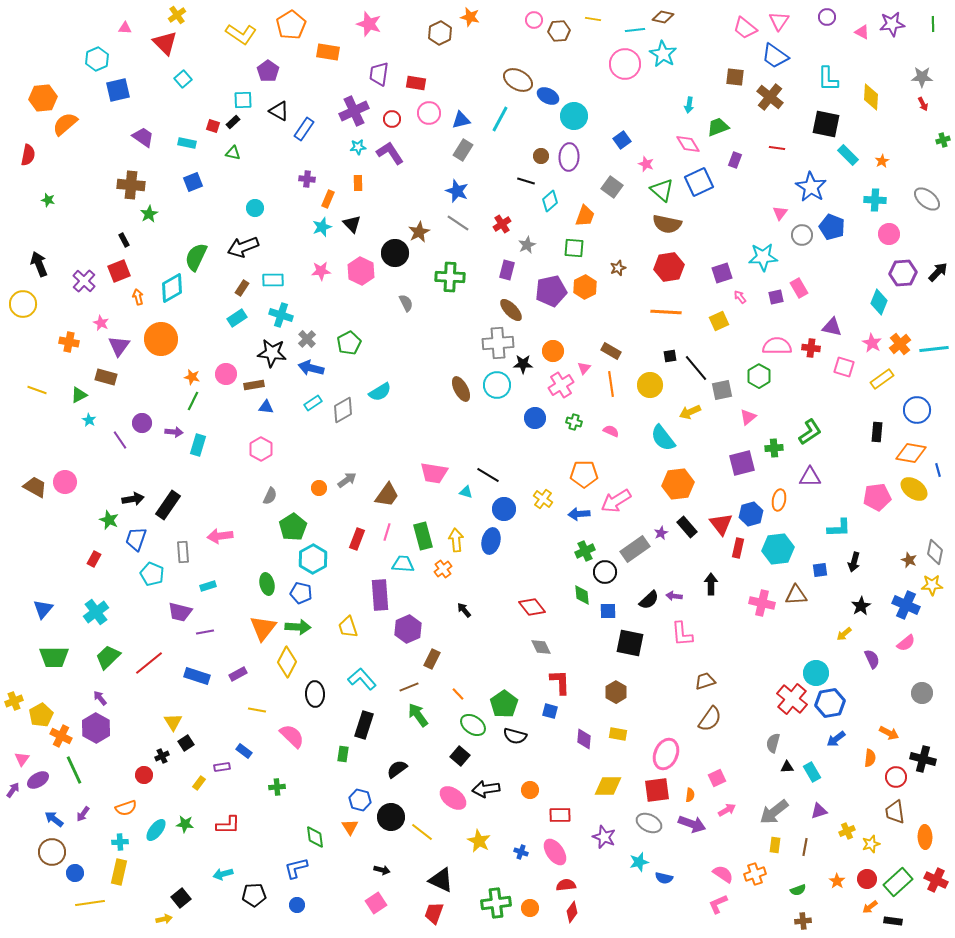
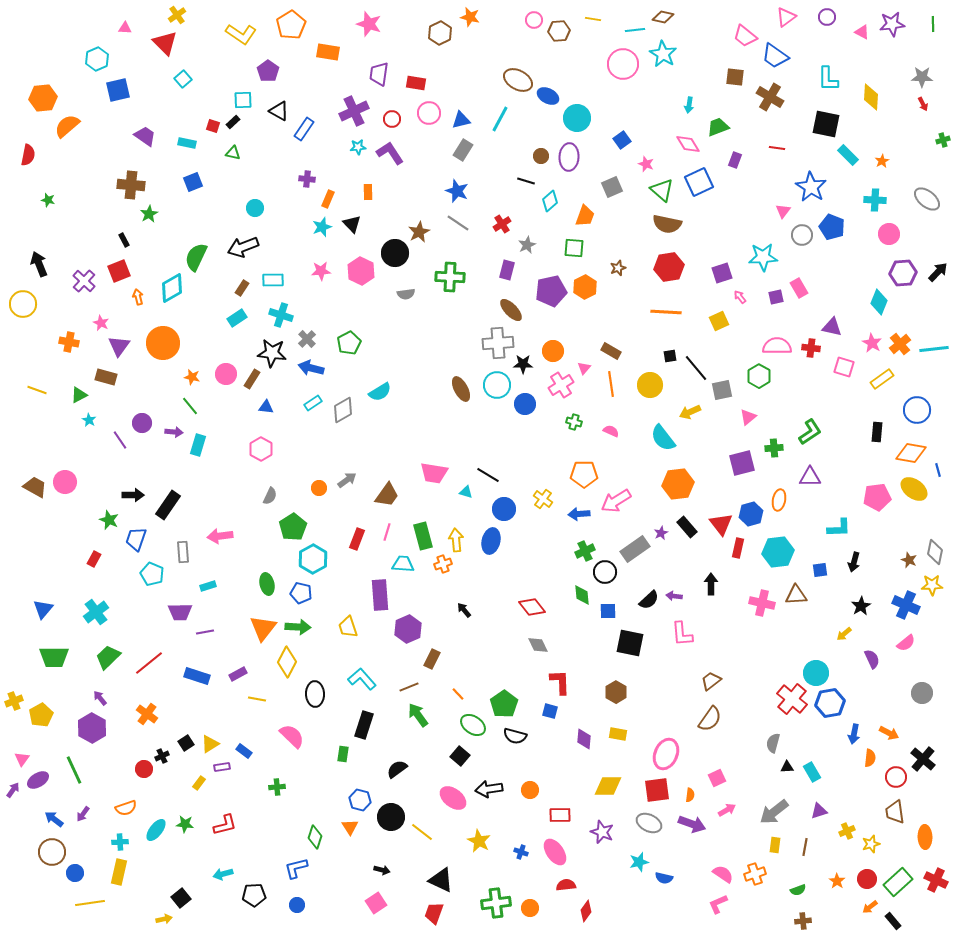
pink triangle at (779, 21): moved 7 px right, 4 px up; rotated 20 degrees clockwise
pink trapezoid at (745, 28): moved 8 px down
pink circle at (625, 64): moved 2 px left
brown cross at (770, 97): rotated 8 degrees counterclockwise
cyan circle at (574, 116): moved 3 px right, 2 px down
orange semicircle at (65, 124): moved 2 px right, 2 px down
purple trapezoid at (143, 137): moved 2 px right, 1 px up
orange rectangle at (358, 183): moved 10 px right, 9 px down
gray square at (612, 187): rotated 30 degrees clockwise
pink triangle at (780, 213): moved 3 px right, 2 px up
gray semicircle at (406, 303): moved 9 px up; rotated 108 degrees clockwise
orange circle at (161, 339): moved 2 px right, 4 px down
brown rectangle at (254, 385): moved 2 px left, 6 px up; rotated 48 degrees counterclockwise
green line at (193, 401): moved 3 px left, 5 px down; rotated 66 degrees counterclockwise
blue circle at (535, 418): moved 10 px left, 14 px up
black arrow at (133, 499): moved 4 px up; rotated 10 degrees clockwise
cyan hexagon at (778, 549): moved 3 px down
orange cross at (443, 569): moved 5 px up; rotated 18 degrees clockwise
purple trapezoid at (180, 612): rotated 15 degrees counterclockwise
gray diamond at (541, 647): moved 3 px left, 2 px up
brown trapezoid at (705, 681): moved 6 px right; rotated 20 degrees counterclockwise
yellow line at (257, 710): moved 11 px up
yellow triangle at (173, 722): moved 37 px right, 22 px down; rotated 30 degrees clockwise
purple hexagon at (96, 728): moved 4 px left
orange cross at (61, 736): moved 86 px right, 22 px up; rotated 10 degrees clockwise
blue arrow at (836, 739): moved 18 px right, 5 px up; rotated 42 degrees counterclockwise
black cross at (923, 759): rotated 25 degrees clockwise
red circle at (144, 775): moved 6 px up
black arrow at (486, 789): moved 3 px right
red L-shape at (228, 825): moved 3 px left; rotated 15 degrees counterclockwise
green diamond at (315, 837): rotated 25 degrees clockwise
purple star at (604, 837): moved 2 px left, 5 px up
red diamond at (572, 912): moved 14 px right, 1 px up
black rectangle at (893, 921): rotated 42 degrees clockwise
